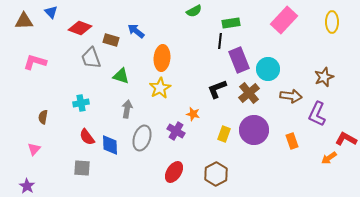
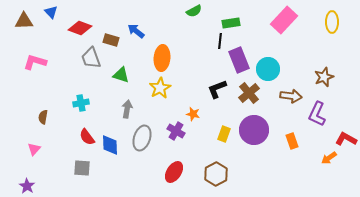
green triangle: moved 1 px up
